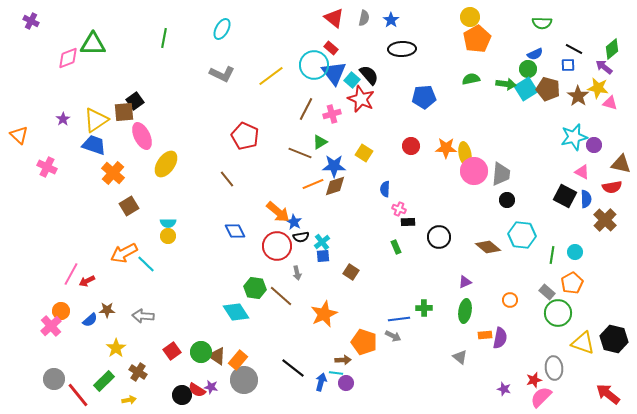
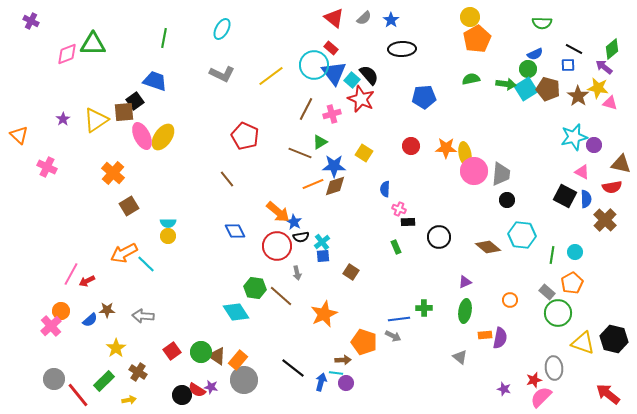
gray semicircle at (364, 18): rotated 35 degrees clockwise
pink diamond at (68, 58): moved 1 px left, 4 px up
blue trapezoid at (94, 145): moved 61 px right, 64 px up
yellow ellipse at (166, 164): moved 3 px left, 27 px up
